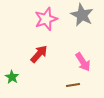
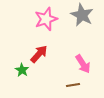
pink arrow: moved 2 px down
green star: moved 10 px right, 7 px up
